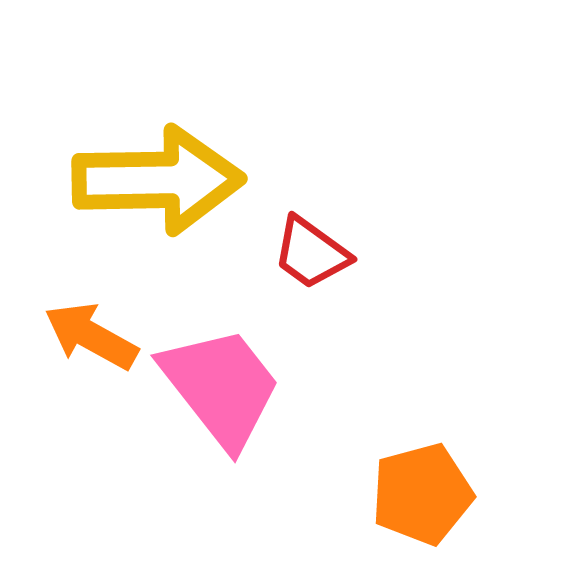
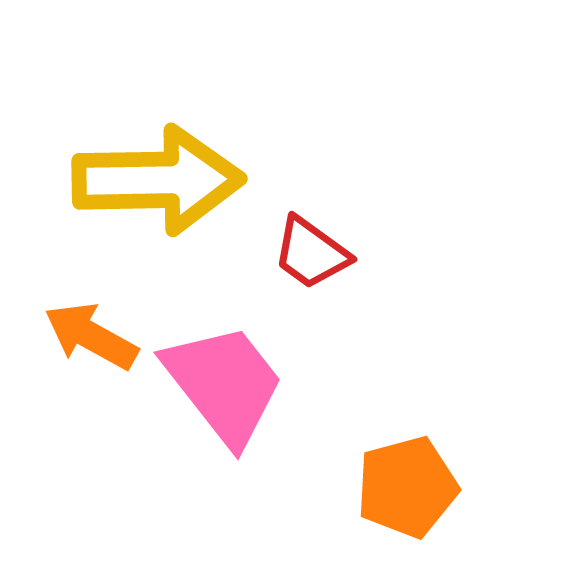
pink trapezoid: moved 3 px right, 3 px up
orange pentagon: moved 15 px left, 7 px up
